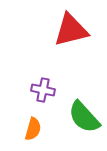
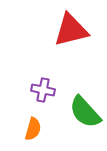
green semicircle: moved 1 px right, 5 px up
